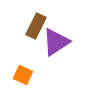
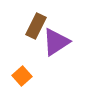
orange square: moved 1 px left, 1 px down; rotated 24 degrees clockwise
